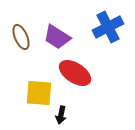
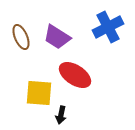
red ellipse: moved 2 px down
